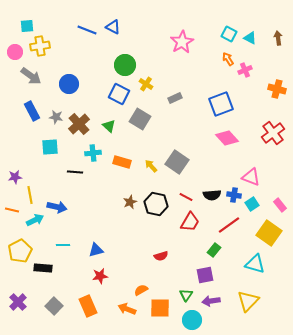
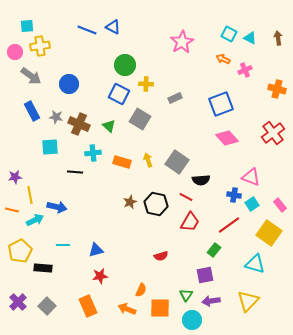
orange arrow at (228, 59): moved 5 px left; rotated 32 degrees counterclockwise
yellow cross at (146, 84): rotated 32 degrees counterclockwise
brown cross at (79, 124): rotated 25 degrees counterclockwise
yellow arrow at (151, 166): moved 3 px left, 6 px up; rotated 24 degrees clockwise
black semicircle at (212, 195): moved 11 px left, 15 px up
orange semicircle at (141, 290): rotated 144 degrees clockwise
gray square at (54, 306): moved 7 px left
